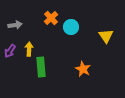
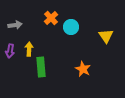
purple arrow: rotated 24 degrees counterclockwise
